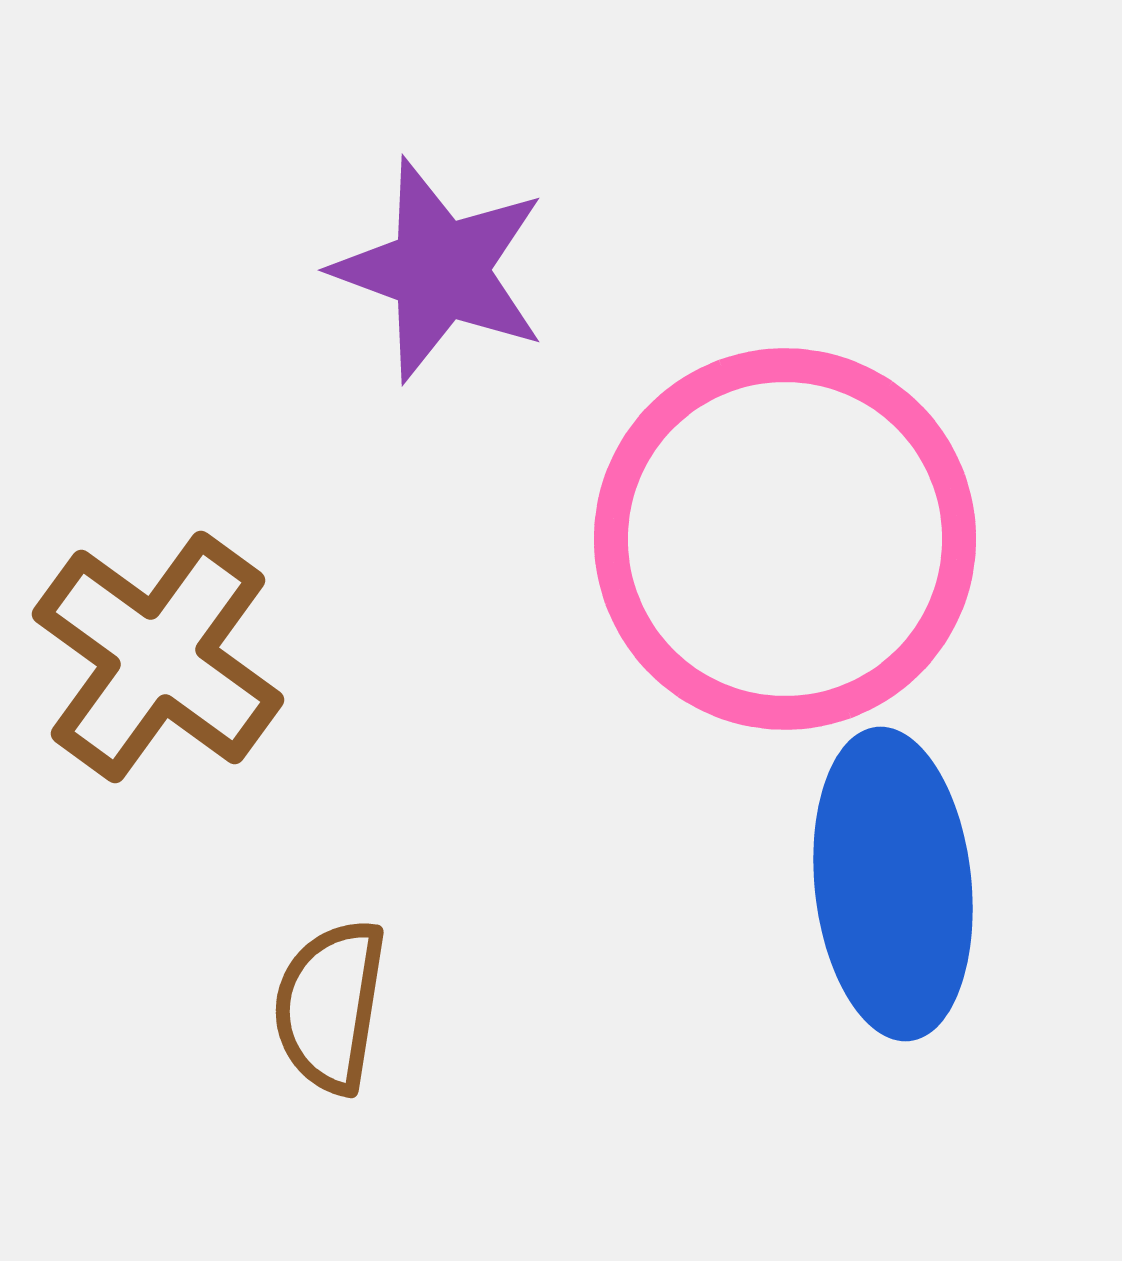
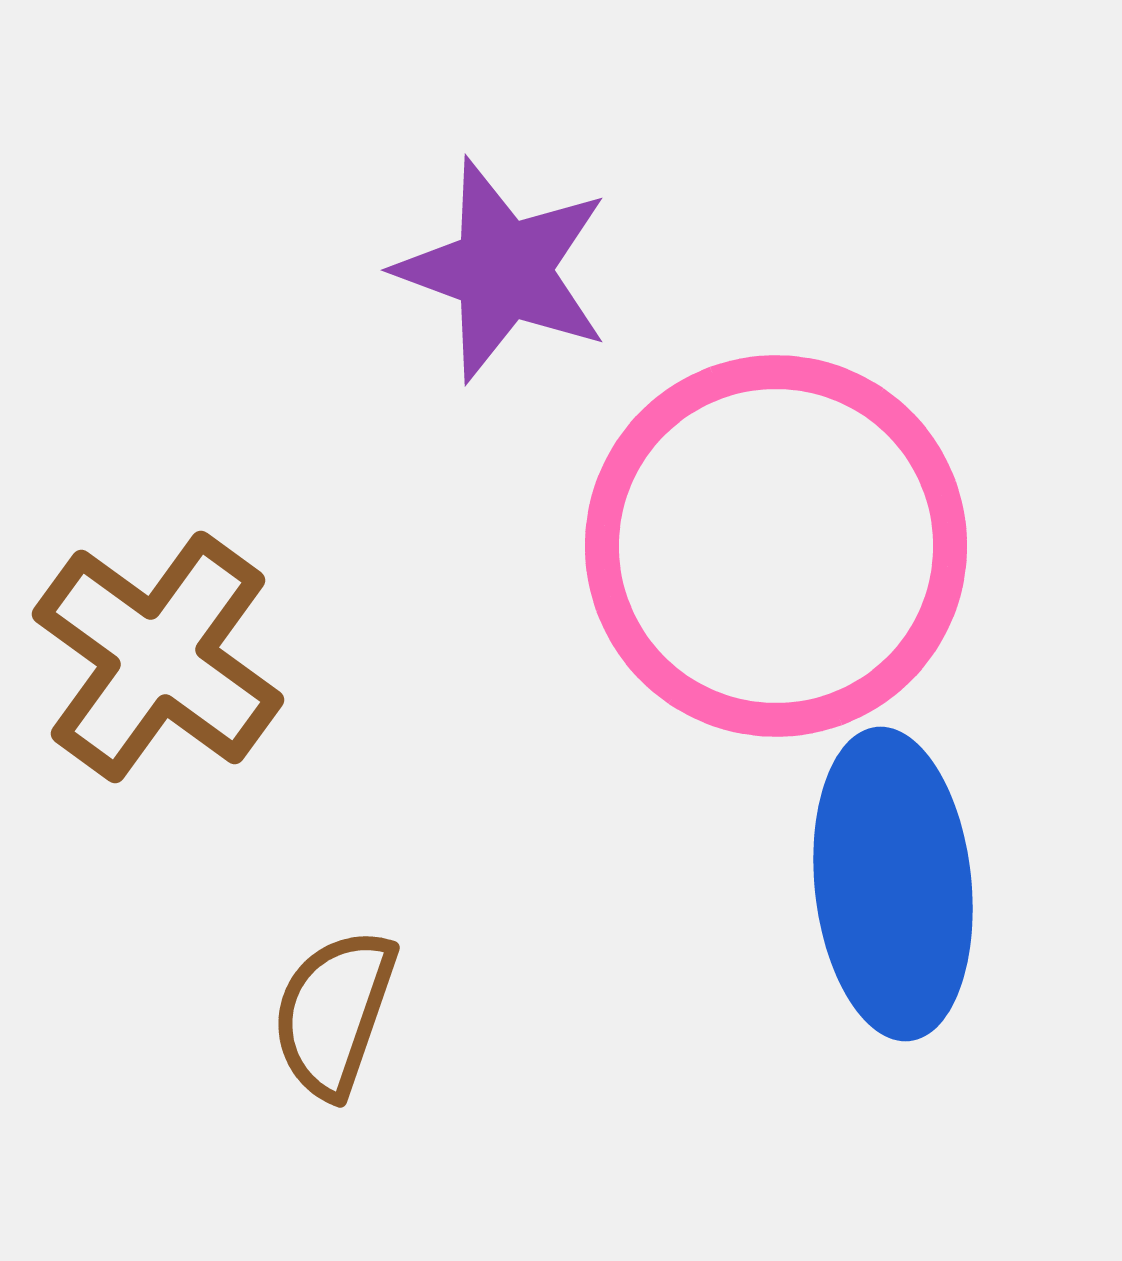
purple star: moved 63 px right
pink circle: moved 9 px left, 7 px down
brown semicircle: moved 4 px right, 7 px down; rotated 10 degrees clockwise
